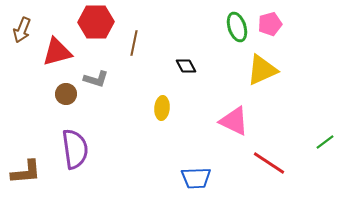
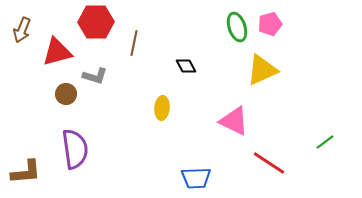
gray L-shape: moved 1 px left, 3 px up
